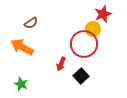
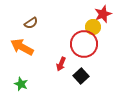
yellow circle: moved 2 px up
